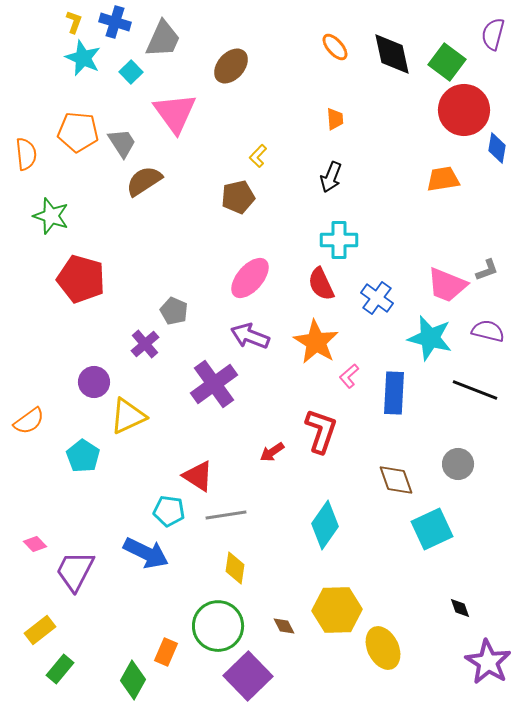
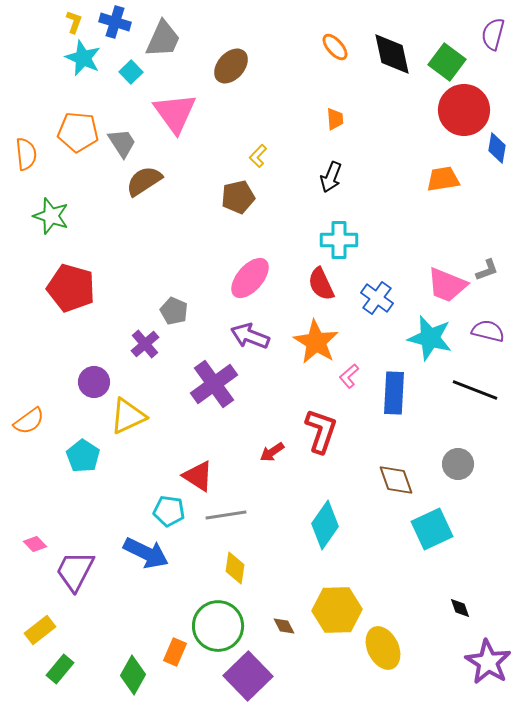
red pentagon at (81, 279): moved 10 px left, 9 px down
orange rectangle at (166, 652): moved 9 px right
green diamond at (133, 680): moved 5 px up
